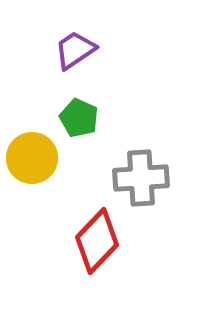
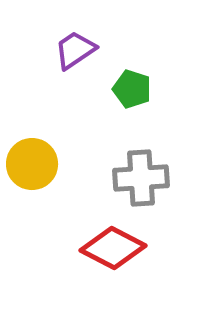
green pentagon: moved 53 px right, 29 px up; rotated 6 degrees counterclockwise
yellow circle: moved 6 px down
red diamond: moved 16 px right, 7 px down; rotated 74 degrees clockwise
